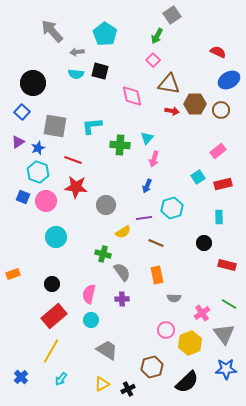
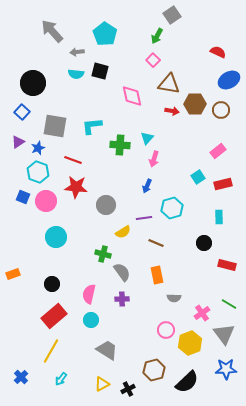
brown hexagon at (152, 367): moved 2 px right, 3 px down
